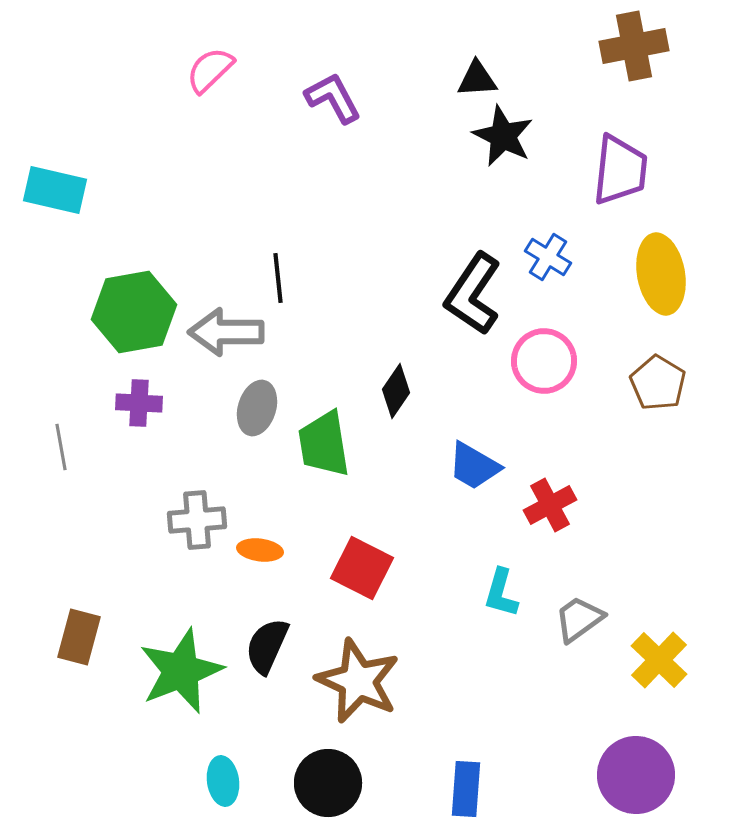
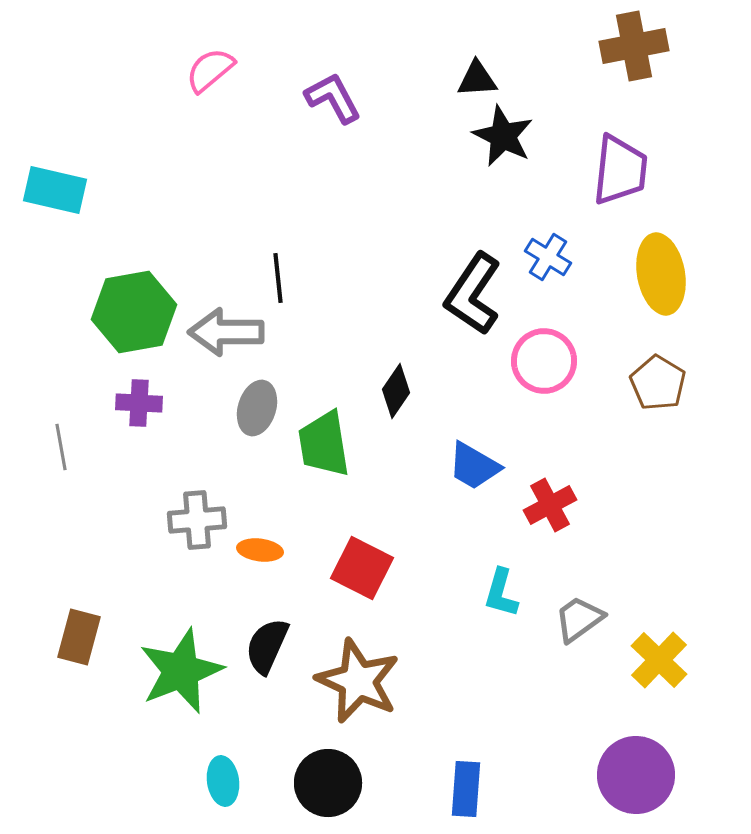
pink semicircle: rotated 4 degrees clockwise
